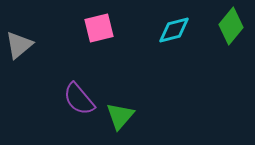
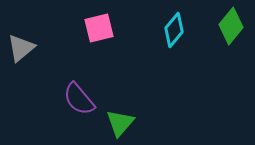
cyan diamond: rotated 36 degrees counterclockwise
gray triangle: moved 2 px right, 3 px down
green triangle: moved 7 px down
